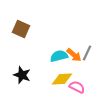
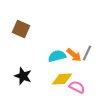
cyan semicircle: moved 2 px left
black star: moved 1 px right, 1 px down
